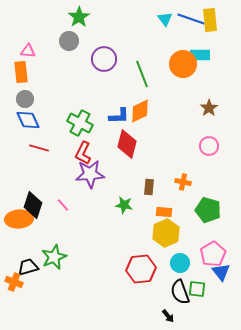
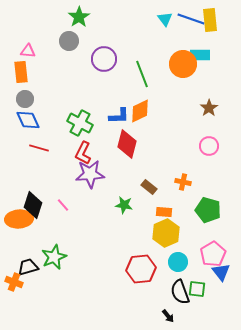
brown rectangle at (149, 187): rotated 56 degrees counterclockwise
cyan circle at (180, 263): moved 2 px left, 1 px up
